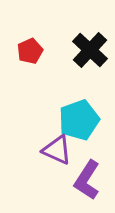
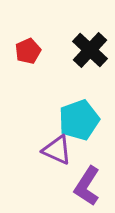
red pentagon: moved 2 px left
purple L-shape: moved 6 px down
